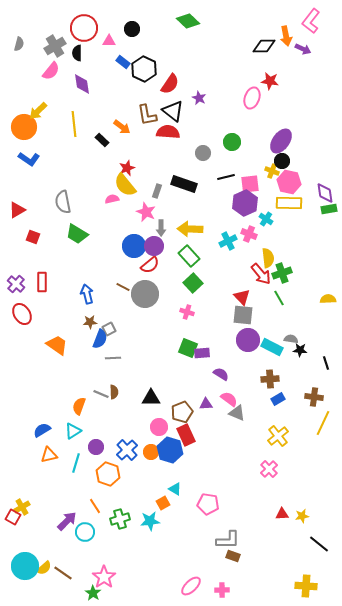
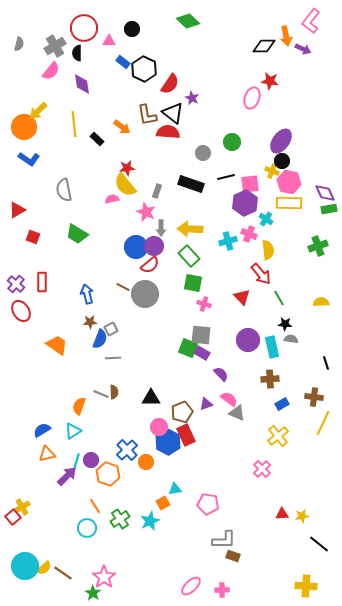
purple star at (199, 98): moved 7 px left
black triangle at (173, 111): moved 2 px down
black rectangle at (102, 140): moved 5 px left, 1 px up
red star at (127, 168): rotated 14 degrees clockwise
black rectangle at (184, 184): moved 7 px right
purple diamond at (325, 193): rotated 15 degrees counterclockwise
gray semicircle at (63, 202): moved 1 px right, 12 px up
cyan cross at (228, 241): rotated 12 degrees clockwise
blue circle at (134, 246): moved 2 px right, 1 px down
yellow semicircle at (268, 258): moved 8 px up
green cross at (282, 273): moved 36 px right, 27 px up
green square at (193, 283): rotated 36 degrees counterclockwise
yellow semicircle at (328, 299): moved 7 px left, 3 px down
pink cross at (187, 312): moved 17 px right, 8 px up
red ellipse at (22, 314): moved 1 px left, 3 px up
gray square at (243, 315): moved 42 px left, 20 px down
gray square at (109, 329): moved 2 px right
cyan rectangle at (272, 347): rotated 50 degrees clockwise
black star at (300, 350): moved 15 px left, 26 px up
purple rectangle at (202, 353): rotated 35 degrees clockwise
purple semicircle at (221, 374): rotated 14 degrees clockwise
blue rectangle at (278, 399): moved 4 px right, 5 px down
purple triangle at (206, 404): rotated 16 degrees counterclockwise
purple circle at (96, 447): moved 5 px left, 13 px down
blue hexagon at (170, 450): moved 2 px left, 8 px up; rotated 10 degrees clockwise
orange circle at (151, 452): moved 5 px left, 10 px down
orange triangle at (49, 455): moved 2 px left, 1 px up
pink cross at (269, 469): moved 7 px left
cyan triangle at (175, 489): rotated 40 degrees counterclockwise
red square at (13, 517): rotated 21 degrees clockwise
green cross at (120, 519): rotated 18 degrees counterclockwise
purple arrow at (67, 521): moved 45 px up
cyan star at (150, 521): rotated 18 degrees counterclockwise
cyan circle at (85, 532): moved 2 px right, 4 px up
gray L-shape at (228, 540): moved 4 px left
